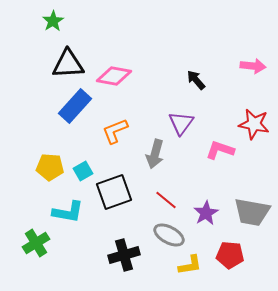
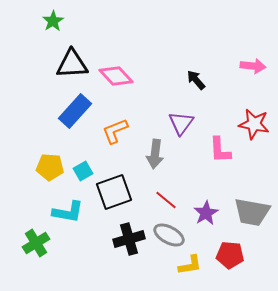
black triangle: moved 4 px right
pink diamond: moved 2 px right; rotated 36 degrees clockwise
blue rectangle: moved 5 px down
pink L-shape: rotated 112 degrees counterclockwise
gray arrow: rotated 8 degrees counterclockwise
black cross: moved 5 px right, 16 px up
